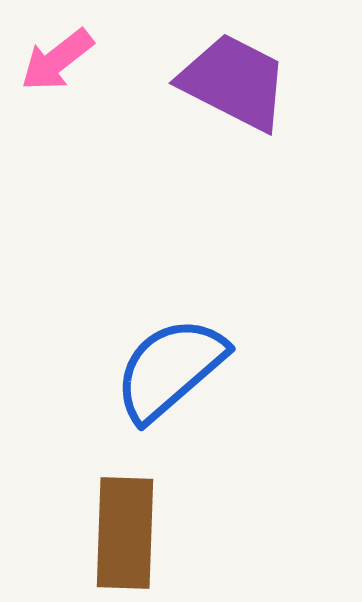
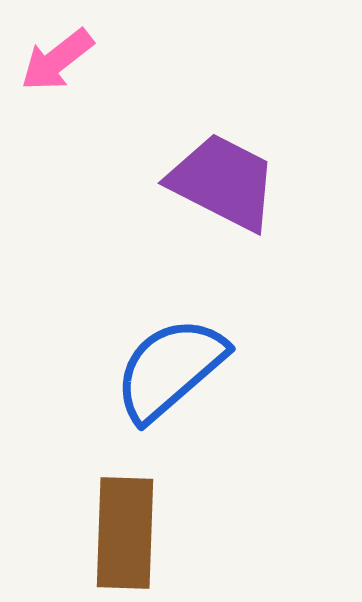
purple trapezoid: moved 11 px left, 100 px down
